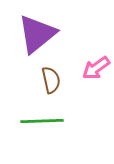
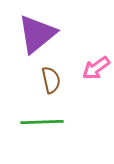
green line: moved 1 px down
